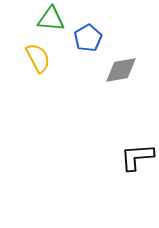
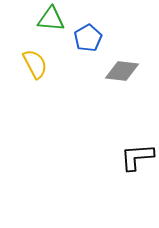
yellow semicircle: moved 3 px left, 6 px down
gray diamond: moved 1 px right, 1 px down; rotated 16 degrees clockwise
